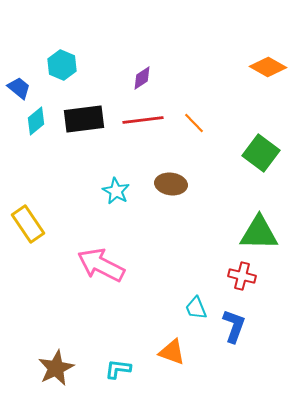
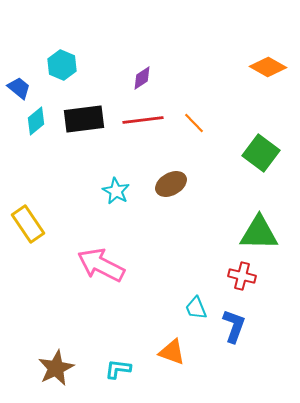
brown ellipse: rotated 36 degrees counterclockwise
